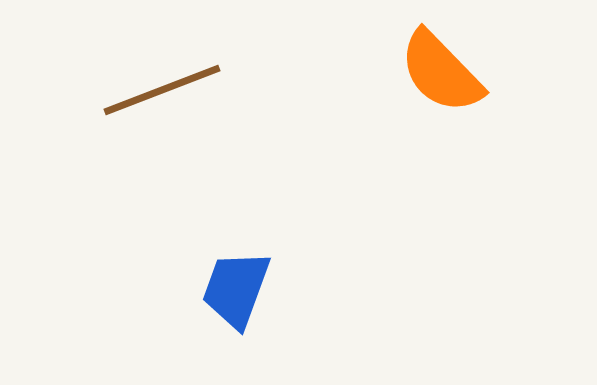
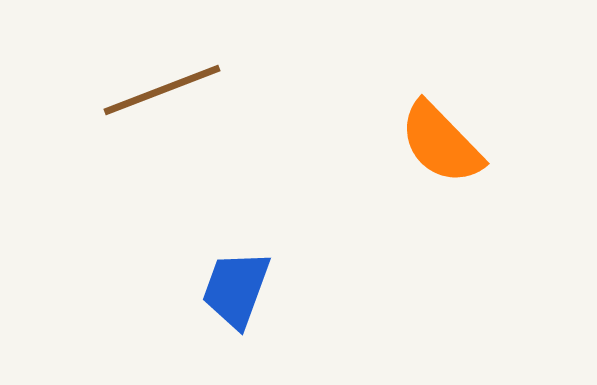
orange semicircle: moved 71 px down
